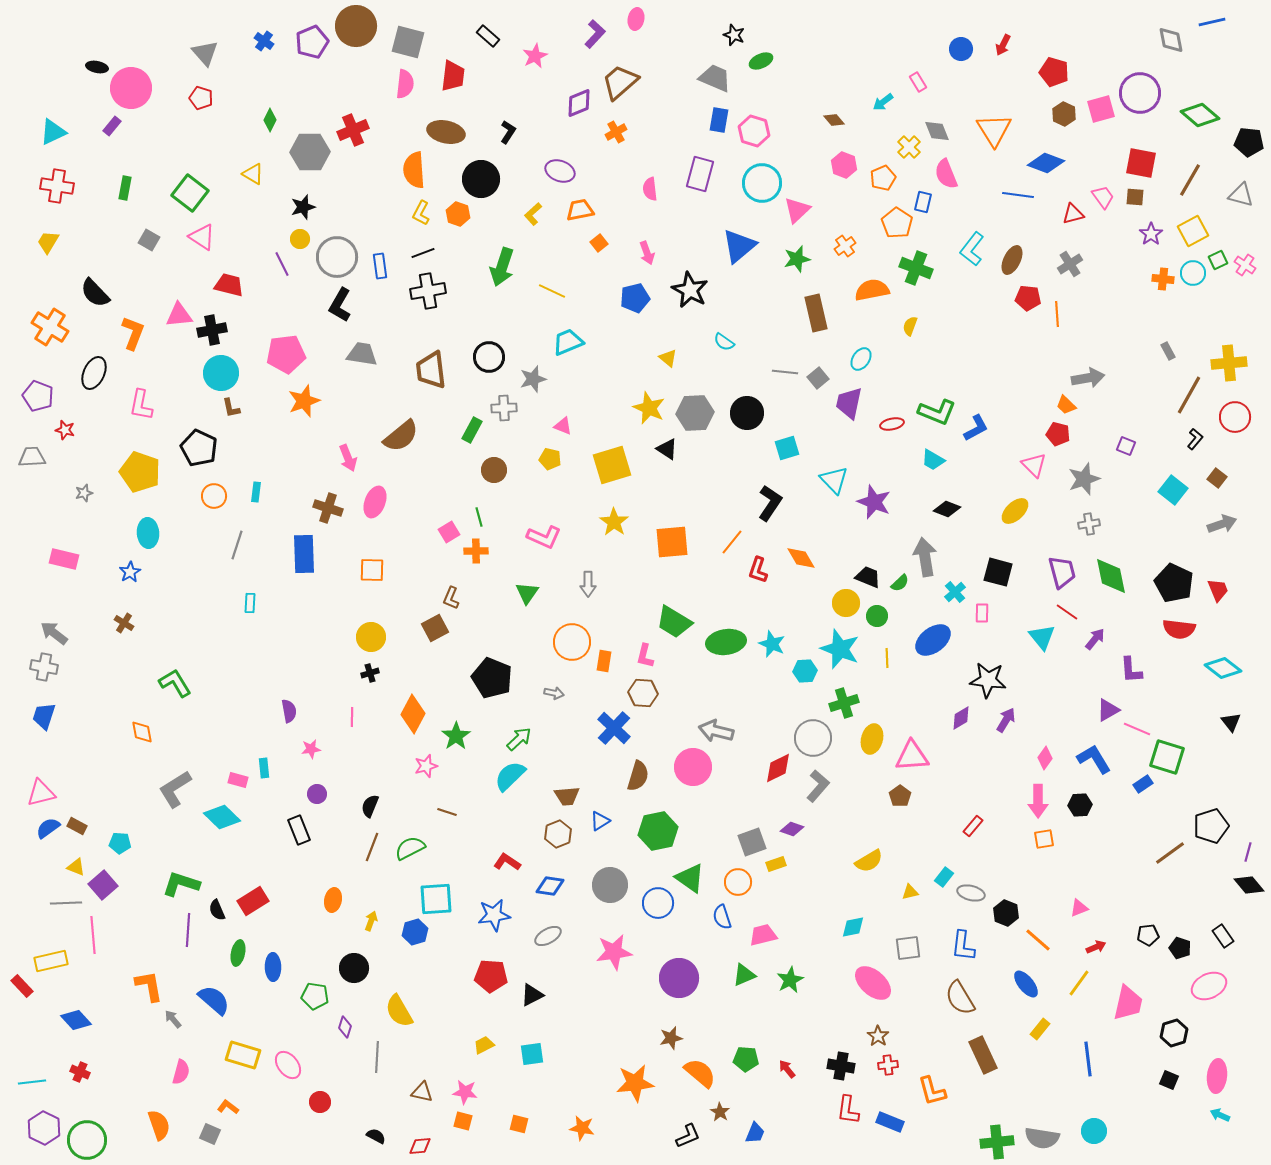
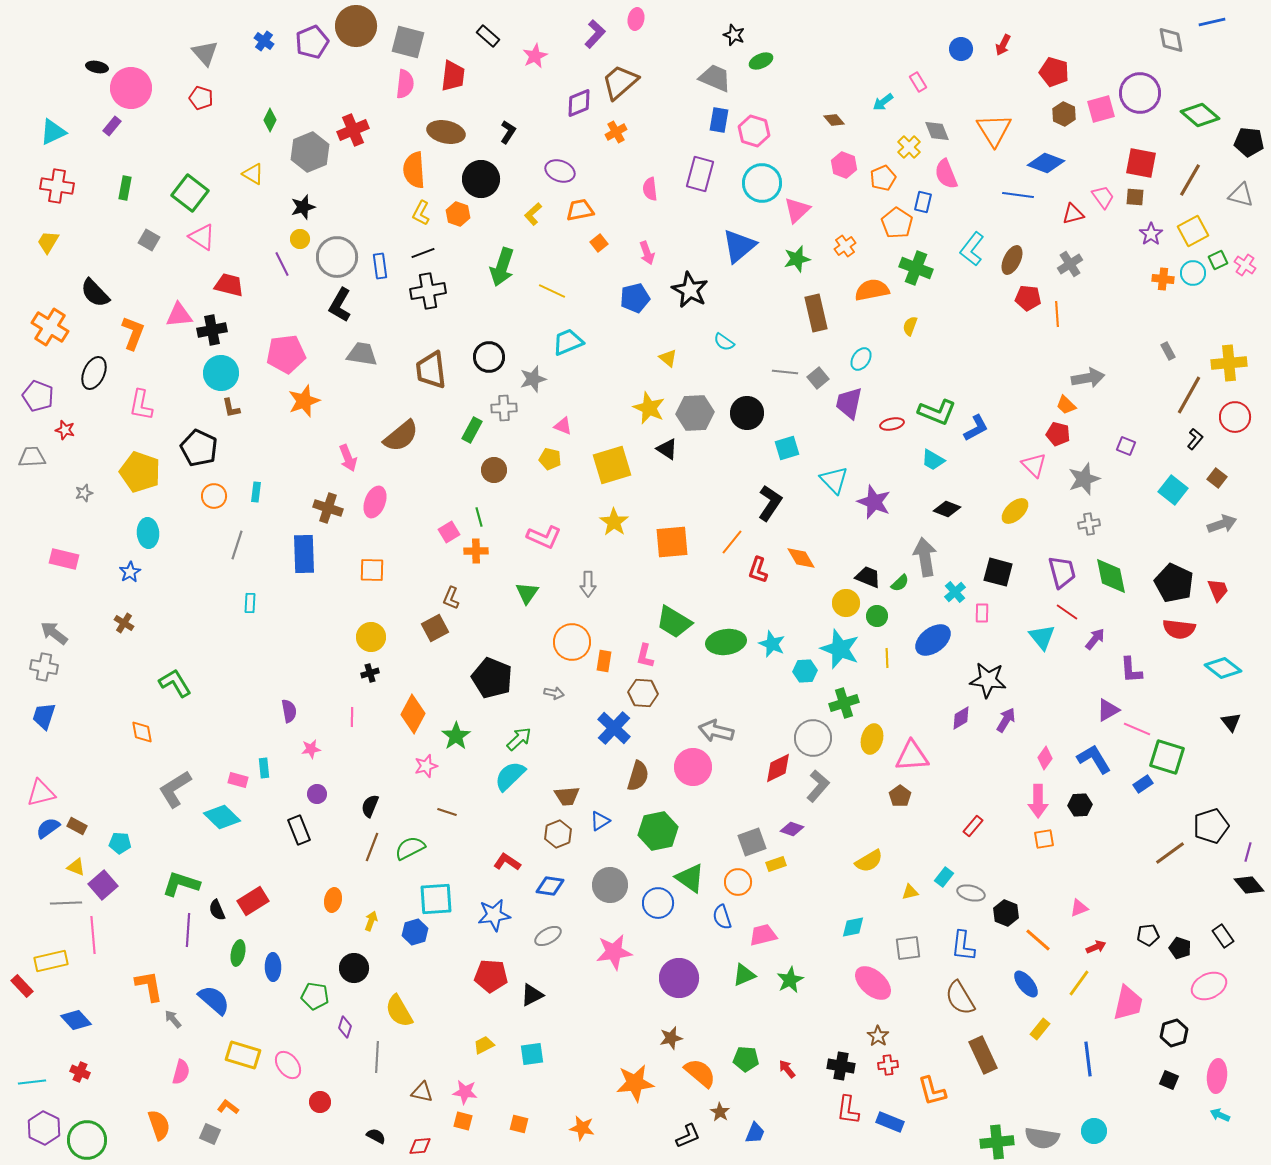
gray hexagon at (310, 152): rotated 21 degrees counterclockwise
